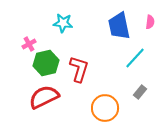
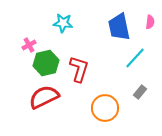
blue trapezoid: moved 1 px down
pink cross: moved 1 px down
